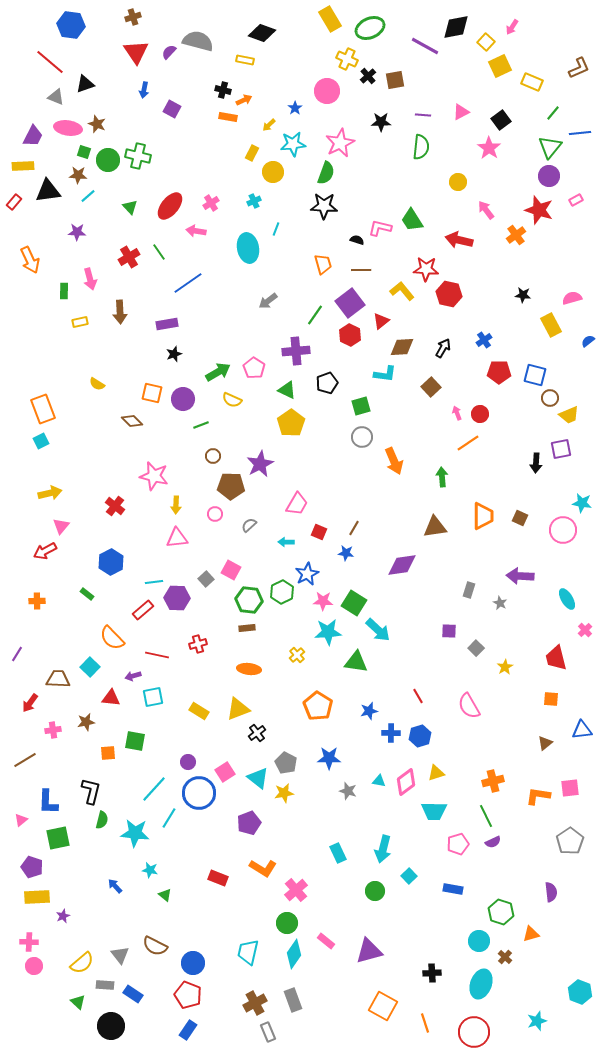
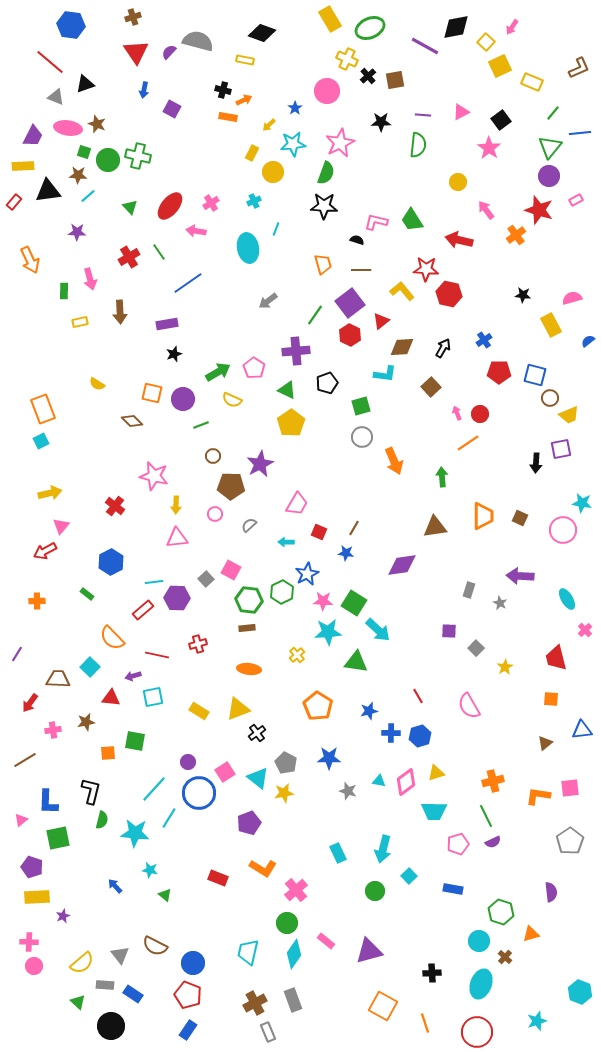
green semicircle at (421, 147): moved 3 px left, 2 px up
pink L-shape at (380, 228): moved 4 px left, 6 px up
red circle at (474, 1032): moved 3 px right
